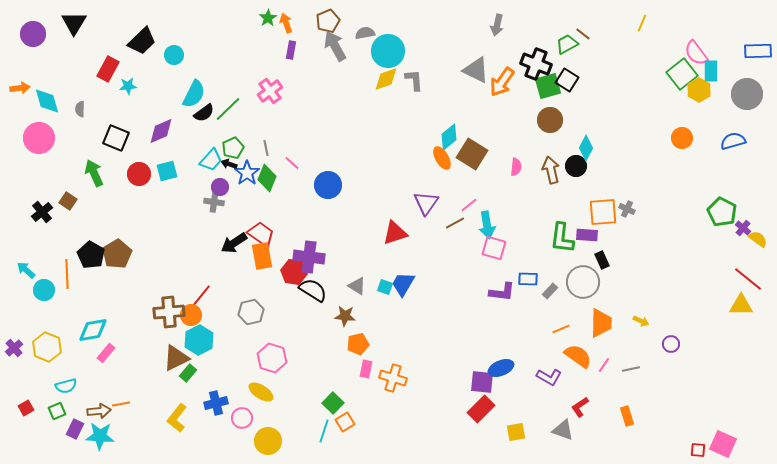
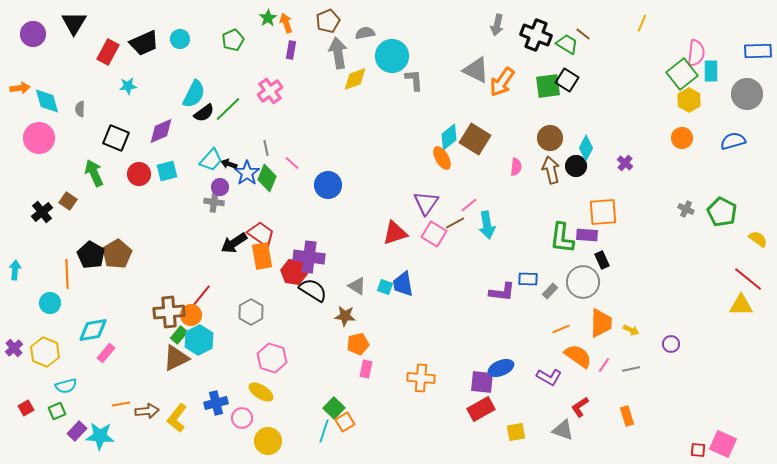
black trapezoid at (142, 41): moved 2 px right, 2 px down; rotated 20 degrees clockwise
green trapezoid at (567, 44): rotated 60 degrees clockwise
gray arrow at (335, 46): moved 3 px right, 7 px down; rotated 20 degrees clockwise
cyan circle at (388, 51): moved 4 px right, 5 px down
pink semicircle at (696, 53): rotated 136 degrees counterclockwise
cyan circle at (174, 55): moved 6 px right, 16 px up
black cross at (536, 64): moved 29 px up
red rectangle at (108, 69): moved 17 px up
yellow diamond at (386, 79): moved 31 px left
green square at (548, 86): rotated 8 degrees clockwise
yellow hexagon at (699, 90): moved 10 px left, 10 px down
brown circle at (550, 120): moved 18 px down
green pentagon at (233, 148): moved 108 px up
brown square at (472, 154): moved 3 px right, 15 px up
gray cross at (627, 209): moved 59 px right
purple cross at (743, 228): moved 118 px left, 65 px up
pink square at (494, 248): moved 60 px left, 14 px up; rotated 15 degrees clockwise
cyan arrow at (26, 270): moved 11 px left; rotated 54 degrees clockwise
blue trapezoid at (403, 284): rotated 40 degrees counterclockwise
cyan circle at (44, 290): moved 6 px right, 13 px down
gray hexagon at (251, 312): rotated 15 degrees counterclockwise
yellow arrow at (641, 321): moved 10 px left, 9 px down
yellow hexagon at (47, 347): moved 2 px left, 5 px down
green rectangle at (188, 373): moved 9 px left, 38 px up
orange cross at (393, 378): moved 28 px right; rotated 12 degrees counterclockwise
green square at (333, 403): moved 1 px right, 5 px down
red rectangle at (481, 409): rotated 16 degrees clockwise
brown arrow at (99, 411): moved 48 px right
purple rectangle at (75, 429): moved 2 px right, 2 px down; rotated 18 degrees clockwise
